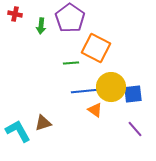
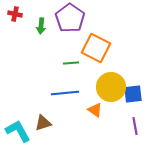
blue line: moved 20 px left, 2 px down
purple line: moved 3 px up; rotated 30 degrees clockwise
